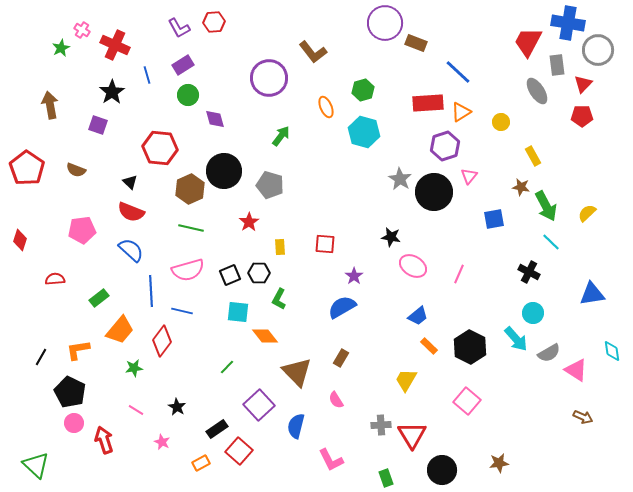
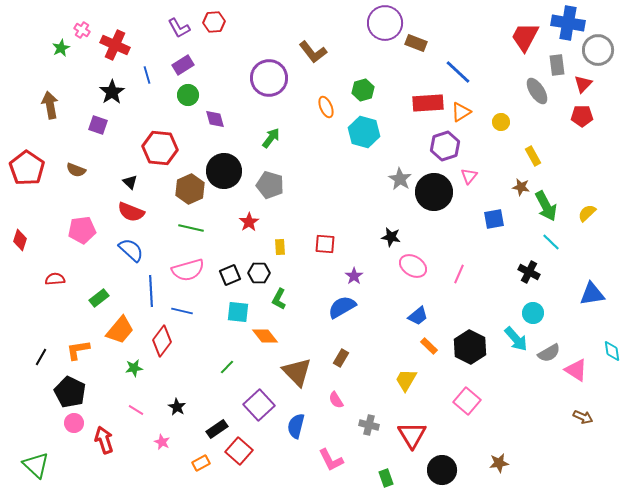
red trapezoid at (528, 42): moved 3 px left, 5 px up
green arrow at (281, 136): moved 10 px left, 2 px down
gray cross at (381, 425): moved 12 px left; rotated 18 degrees clockwise
